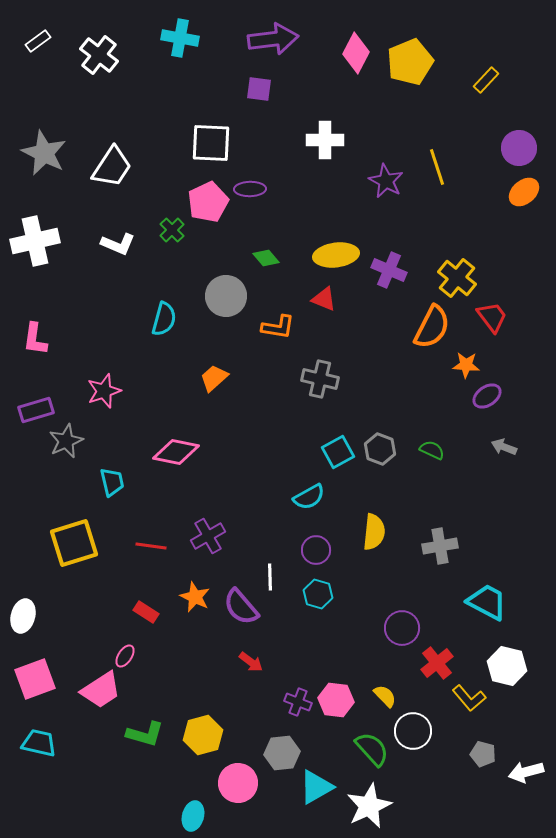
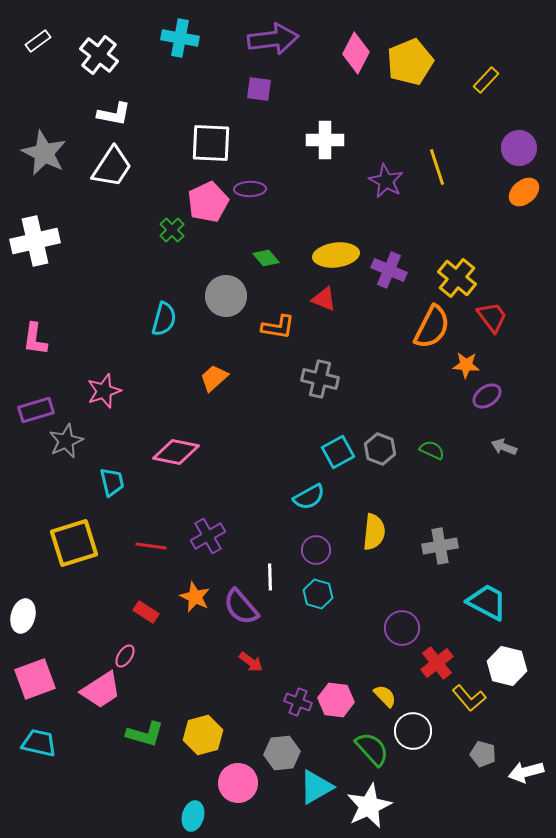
white L-shape at (118, 244): moved 4 px left, 130 px up; rotated 12 degrees counterclockwise
